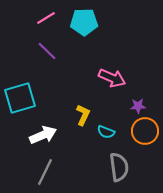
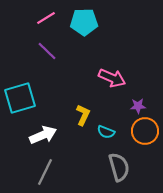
gray semicircle: rotated 8 degrees counterclockwise
